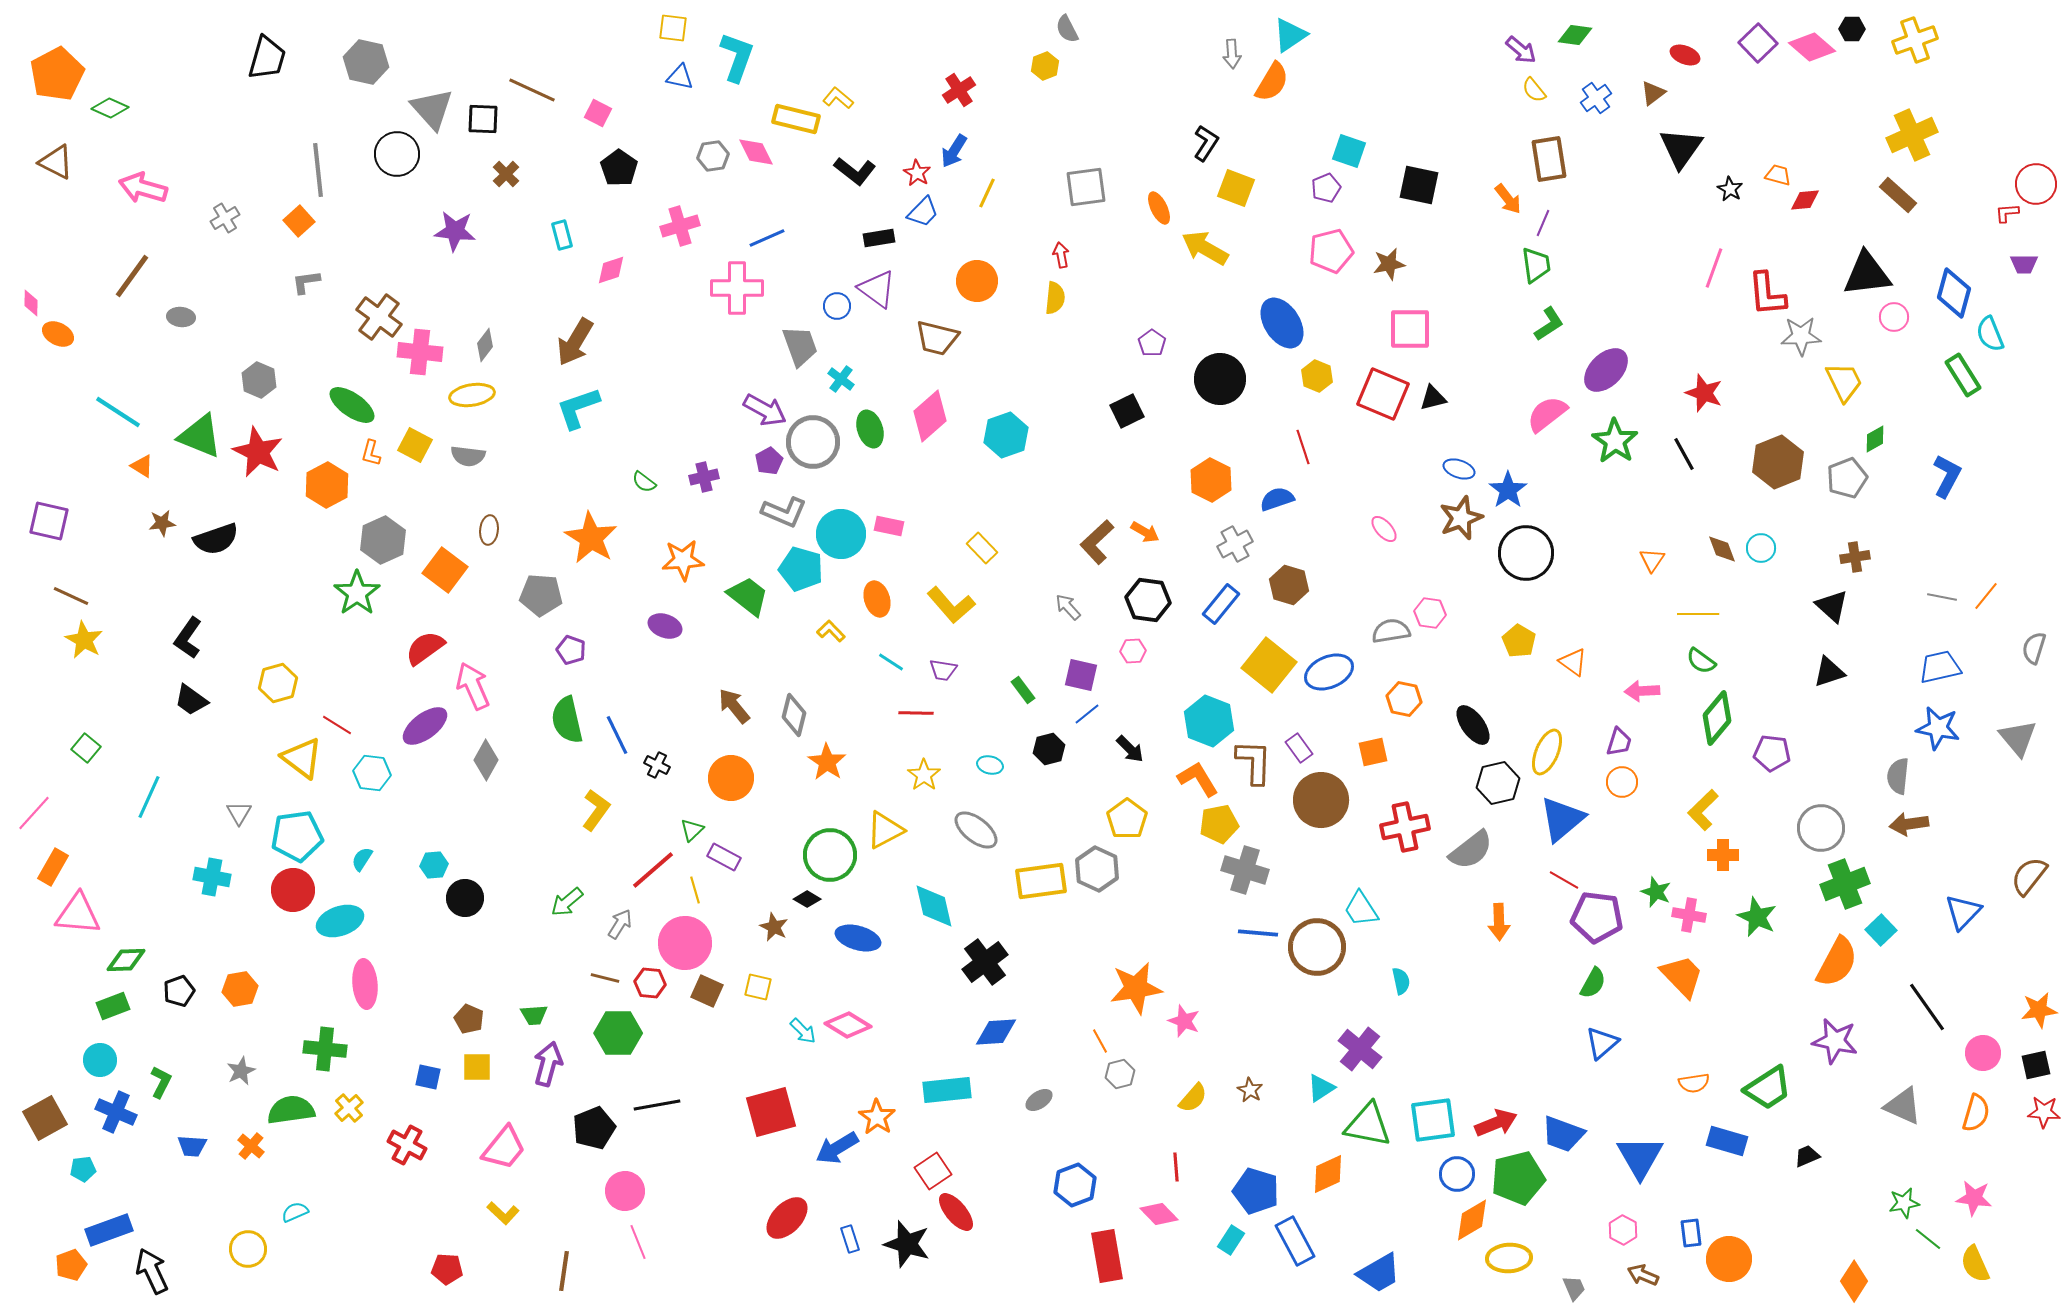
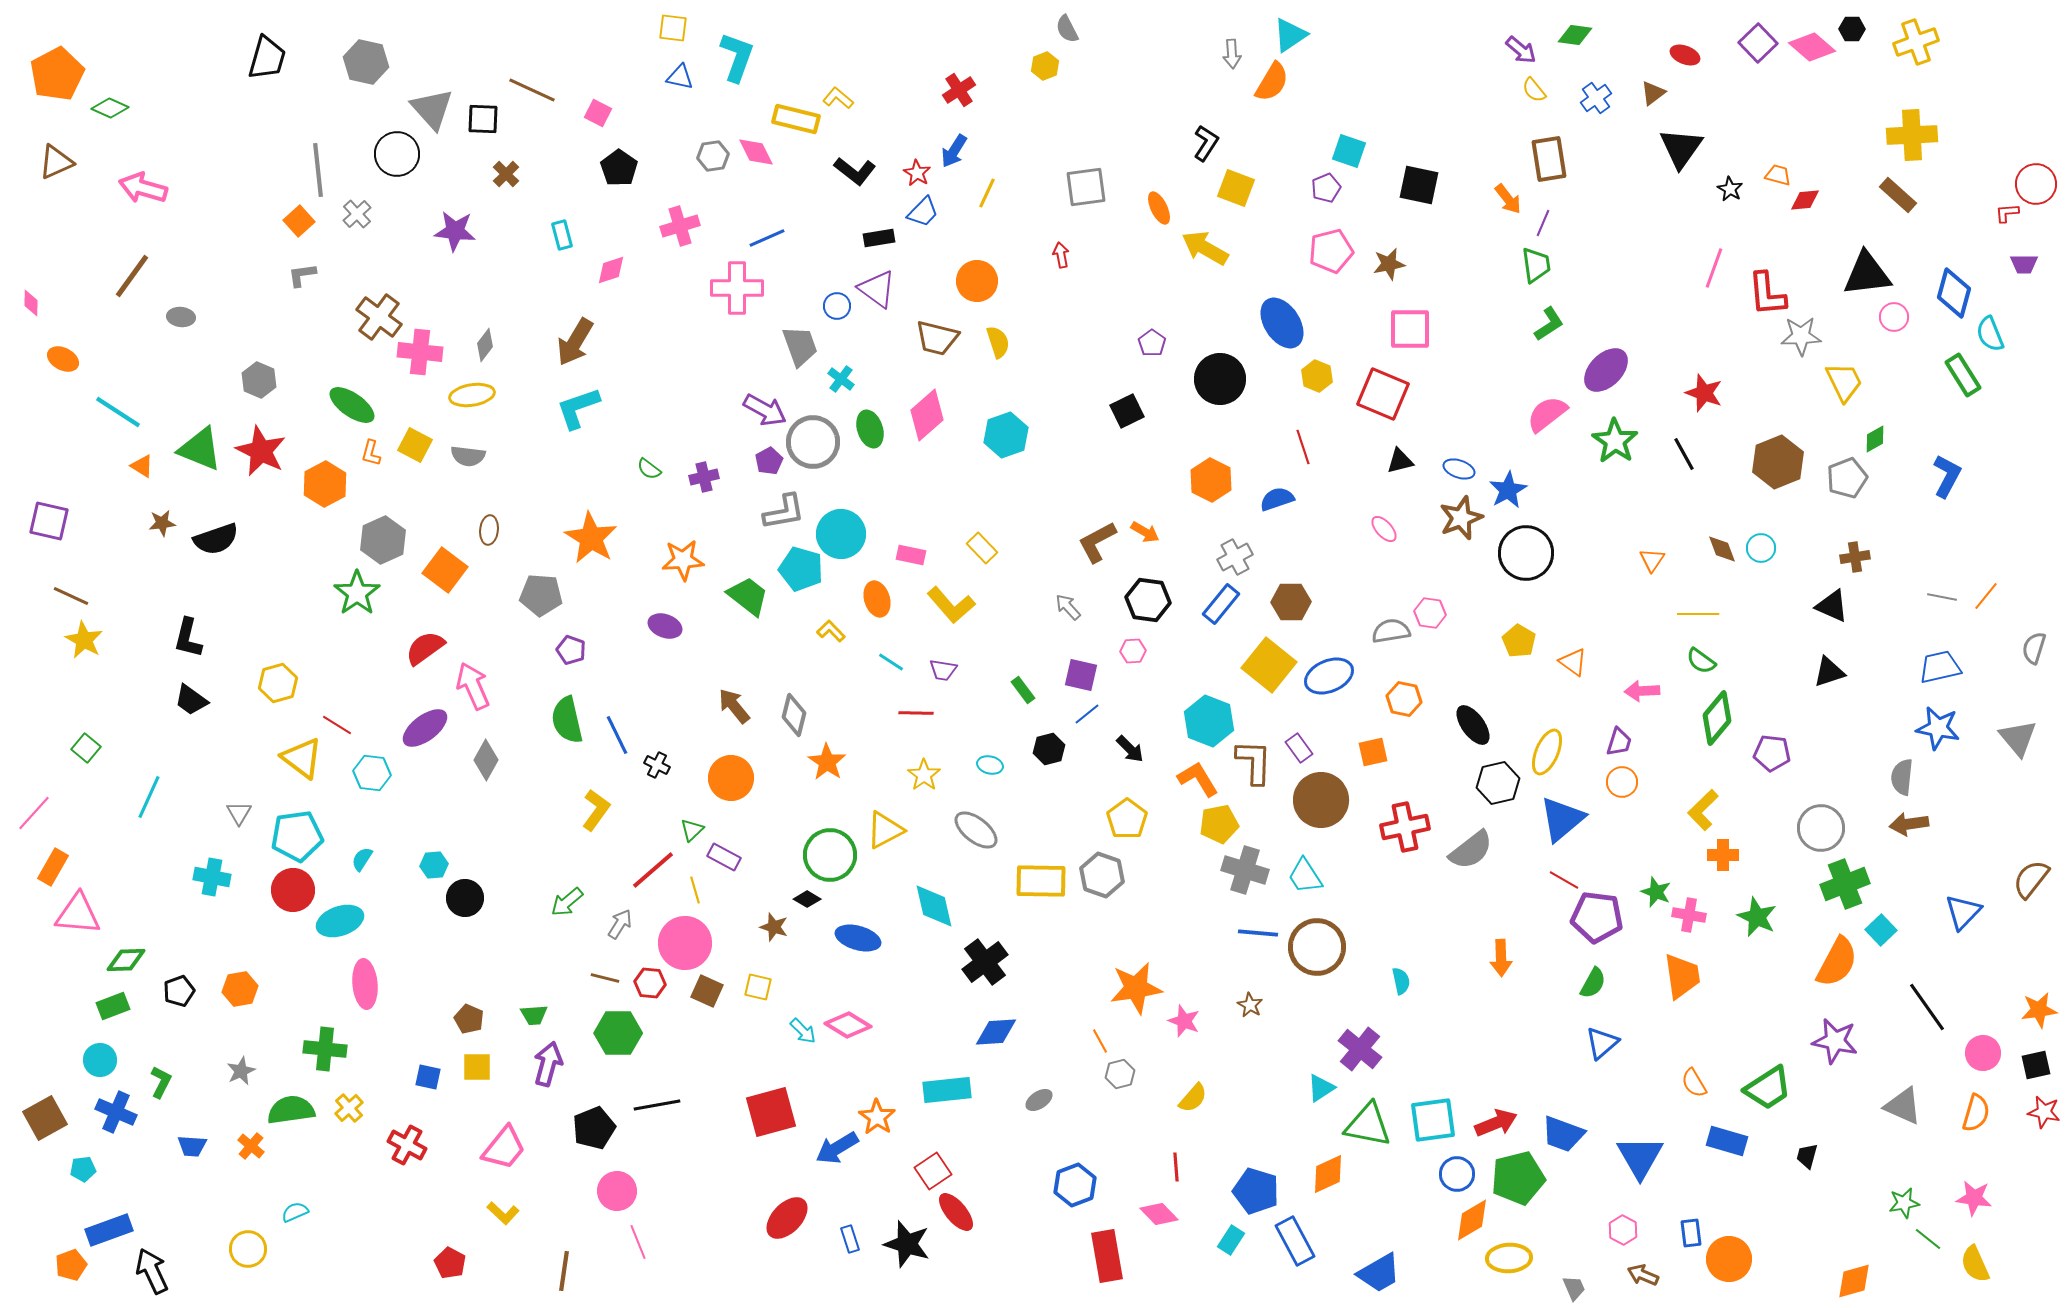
yellow cross at (1915, 40): moved 1 px right, 2 px down
yellow cross at (1912, 135): rotated 21 degrees clockwise
brown triangle at (56, 162): rotated 51 degrees counterclockwise
gray cross at (225, 218): moved 132 px right, 4 px up; rotated 12 degrees counterclockwise
gray L-shape at (306, 282): moved 4 px left, 7 px up
yellow semicircle at (1055, 298): moved 57 px left, 44 px down; rotated 24 degrees counterclockwise
orange ellipse at (58, 334): moved 5 px right, 25 px down
black triangle at (1433, 398): moved 33 px left, 63 px down
pink diamond at (930, 416): moved 3 px left, 1 px up
green triangle at (200, 436): moved 13 px down
red star at (258, 452): moved 3 px right, 1 px up
green semicircle at (644, 482): moved 5 px right, 13 px up
orange hexagon at (327, 485): moved 2 px left, 1 px up
blue star at (1508, 490): rotated 6 degrees clockwise
gray L-shape at (784, 512): rotated 33 degrees counterclockwise
pink rectangle at (889, 526): moved 22 px right, 29 px down
brown L-shape at (1097, 542): rotated 15 degrees clockwise
gray cross at (1235, 544): moved 13 px down
brown hexagon at (1289, 585): moved 2 px right, 17 px down; rotated 18 degrees counterclockwise
black triangle at (1832, 606): rotated 18 degrees counterclockwise
black L-shape at (188, 638): rotated 21 degrees counterclockwise
blue ellipse at (1329, 672): moved 4 px down
purple ellipse at (425, 726): moved 2 px down
gray semicircle at (1898, 776): moved 4 px right, 1 px down
gray hexagon at (1097, 869): moved 5 px right, 6 px down; rotated 6 degrees counterclockwise
brown semicircle at (2029, 876): moved 2 px right, 3 px down
yellow rectangle at (1041, 881): rotated 9 degrees clockwise
cyan trapezoid at (1361, 909): moved 56 px left, 33 px up
orange arrow at (1499, 922): moved 2 px right, 36 px down
brown star at (774, 927): rotated 8 degrees counterclockwise
orange trapezoid at (1682, 976): rotated 36 degrees clockwise
orange semicircle at (1694, 1083): rotated 68 degrees clockwise
brown star at (1250, 1090): moved 85 px up
red star at (2044, 1112): rotated 8 degrees clockwise
black trapezoid at (1807, 1156): rotated 52 degrees counterclockwise
pink circle at (625, 1191): moved 8 px left
red pentagon at (447, 1269): moved 3 px right, 6 px up; rotated 24 degrees clockwise
orange diamond at (1854, 1281): rotated 42 degrees clockwise
